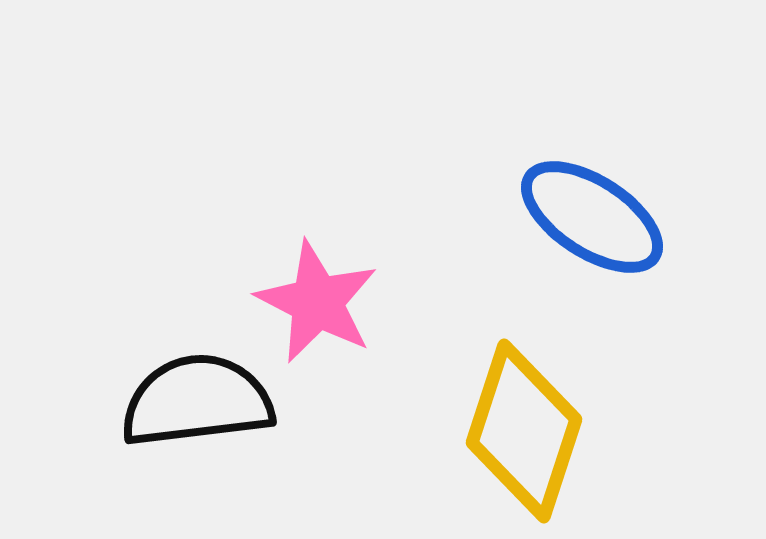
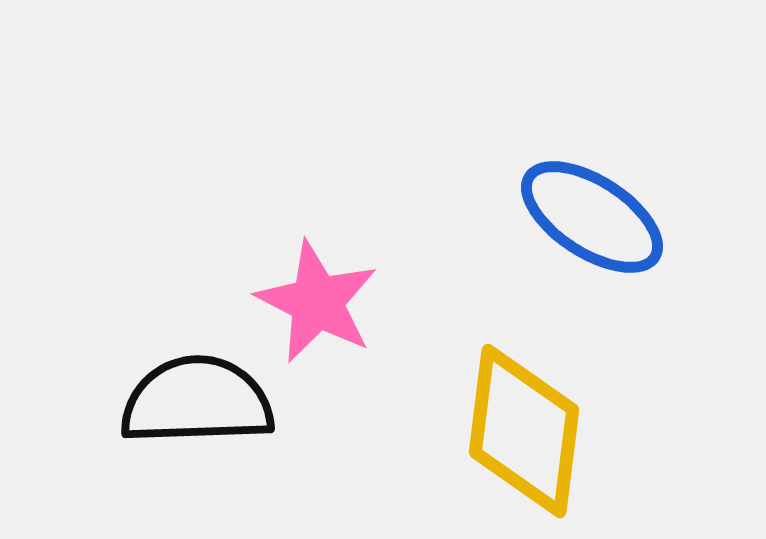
black semicircle: rotated 5 degrees clockwise
yellow diamond: rotated 11 degrees counterclockwise
